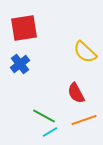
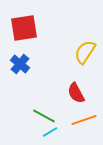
yellow semicircle: rotated 80 degrees clockwise
blue cross: rotated 12 degrees counterclockwise
